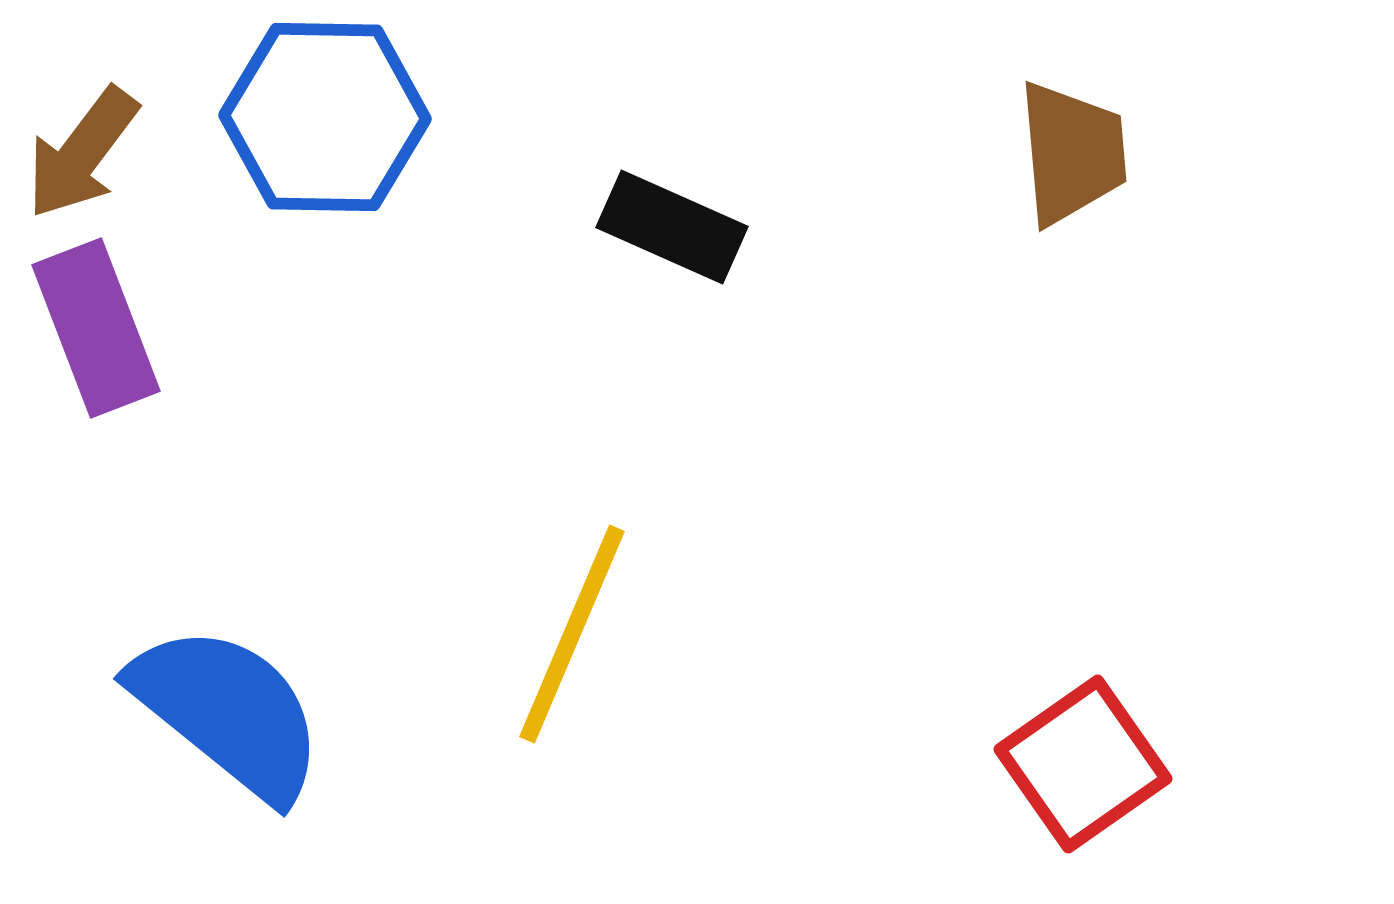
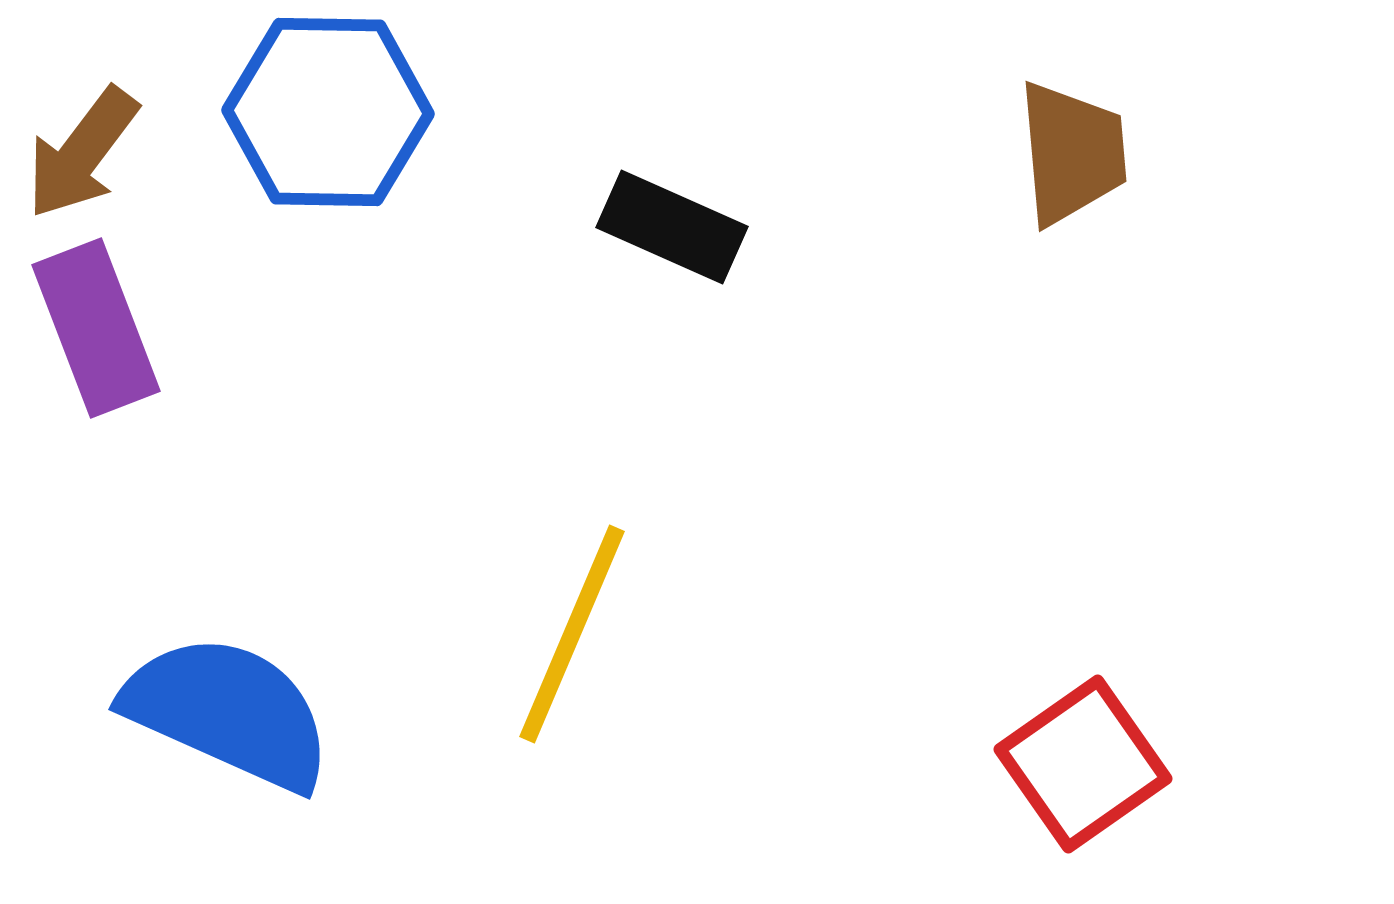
blue hexagon: moved 3 px right, 5 px up
blue semicircle: rotated 15 degrees counterclockwise
